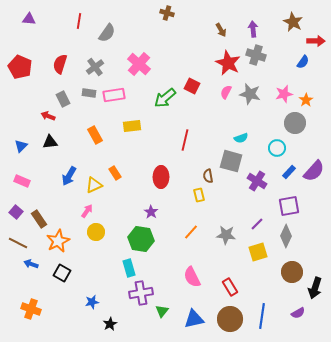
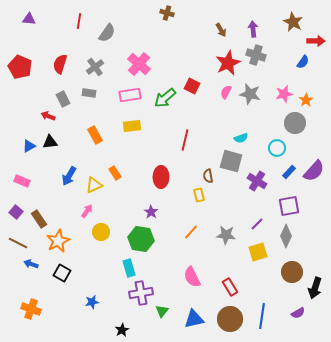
red star at (228, 63): rotated 20 degrees clockwise
pink rectangle at (114, 95): moved 16 px right
blue triangle at (21, 146): moved 8 px right; rotated 16 degrees clockwise
yellow circle at (96, 232): moved 5 px right
black star at (110, 324): moved 12 px right, 6 px down
